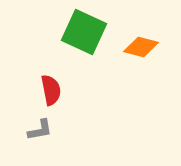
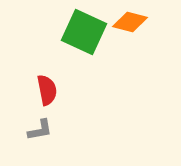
orange diamond: moved 11 px left, 25 px up
red semicircle: moved 4 px left
